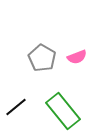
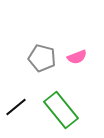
gray pentagon: rotated 16 degrees counterclockwise
green rectangle: moved 2 px left, 1 px up
